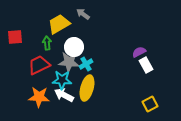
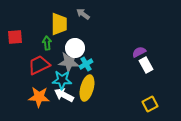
yellow trapezoid: rotated 120 degrees clockwise
white circle: moved 1 px right, 1 px down
